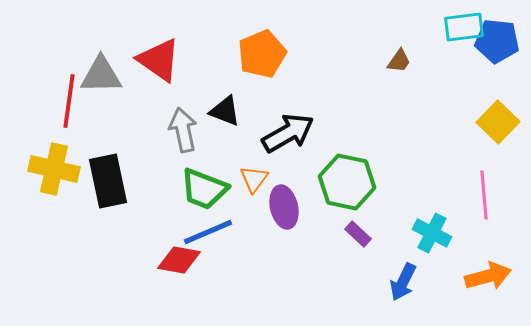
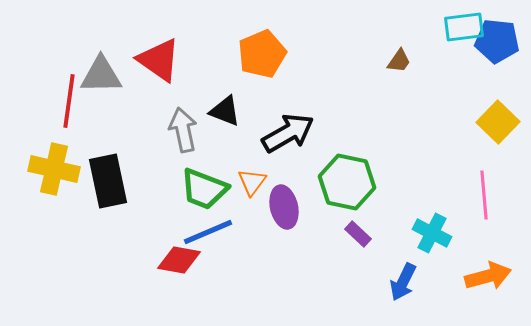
orange triangle: moved 2 px left, 3 px down
